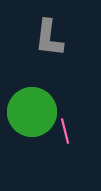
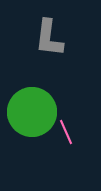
pink line: moved 1 px right, 1 px down; rotated 10 degrees counterclockwise
